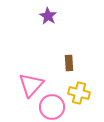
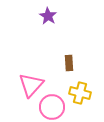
yellow cross: moved 1 px right
